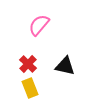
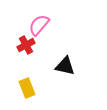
red cross: moved 2 px left, 19 px up; rotated 18 degrees clockwise
yellow rectangle: moved 3 px left
